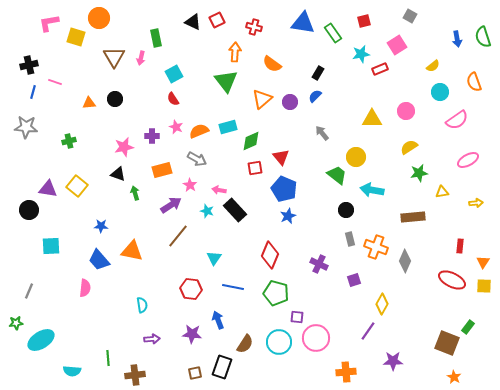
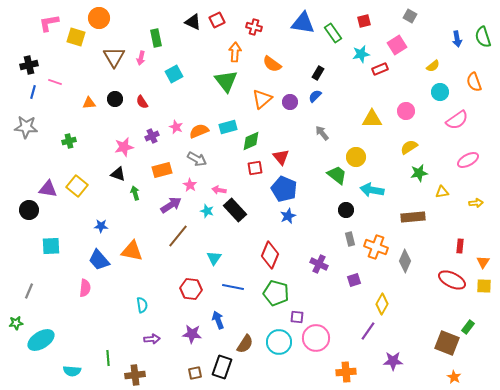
red semicircle at (173, 99): moved 31 px left, 3 px down
purple cross at (152, 136): rotated 24 degrees counterclockwise
